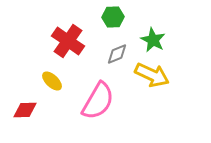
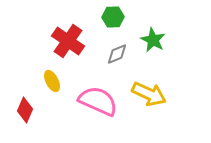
yellow arrow: moved 3 px left, 19 px down
yellow ellipse: rotated 20 degrees clockwise
pink semicircle: rotated 96 degrees counterclockwise
red diamond: rotated 65 degrees counterclockwise
